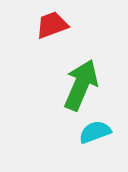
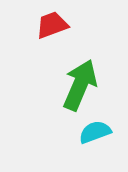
green arrow: moved 1 px left
